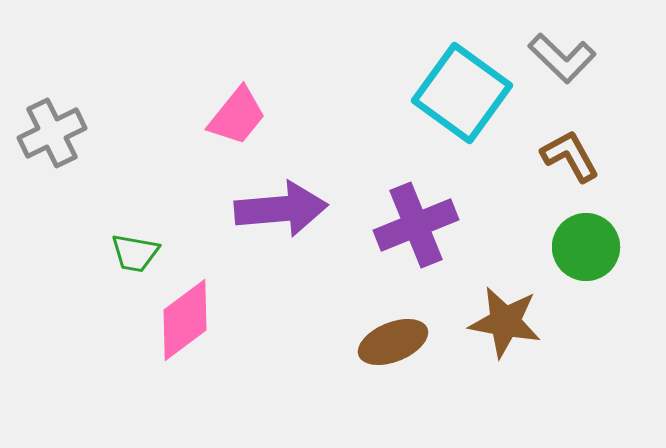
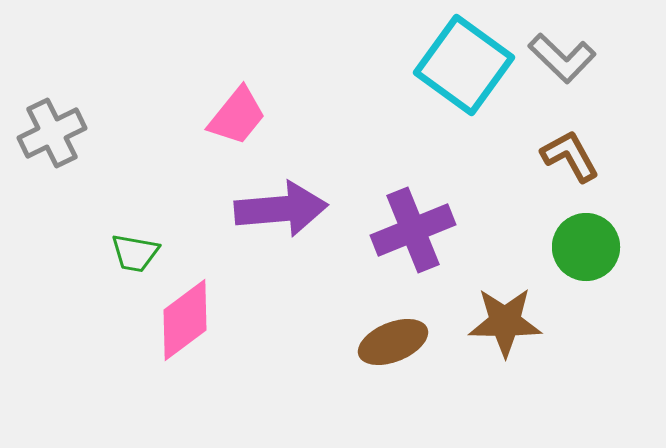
cyan square: moved 2 px right, 28 px up
purple cross: moved 3 px left, 5 px down
brown star: rotated 10 degrees counterclockwise
